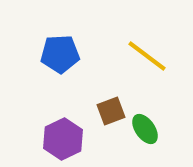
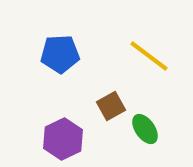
yellow line: moved 2 px right
brown square: moved 5 px up; rotated 8 degrees counterclockwise
